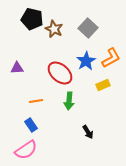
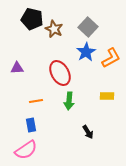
gray square: moved 1 px up
blue star: moved 9 px up
red ellipse: rotated 20 degrees clockwise
yellow rectangle: moved 4 px right, 11 px down; rotated 24 degrees clockwise
blue rectangle: rotated 24 degrees clockwise
